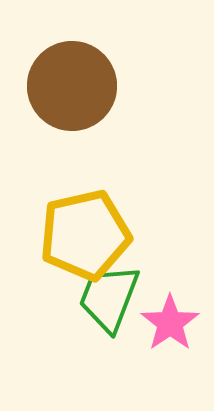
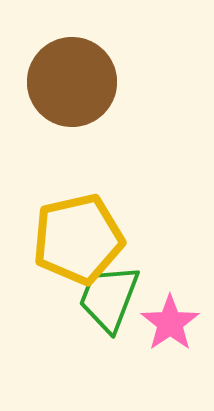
brown circle: moved 4 px up
yellow pentagon: moved 7 px left, 4 px down
